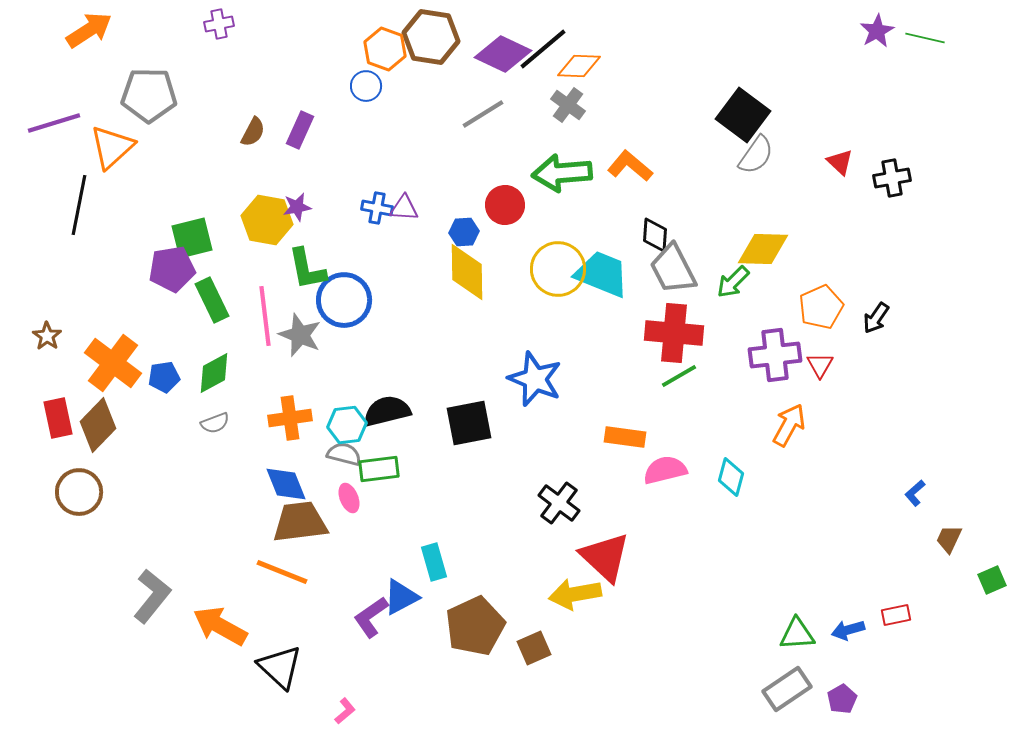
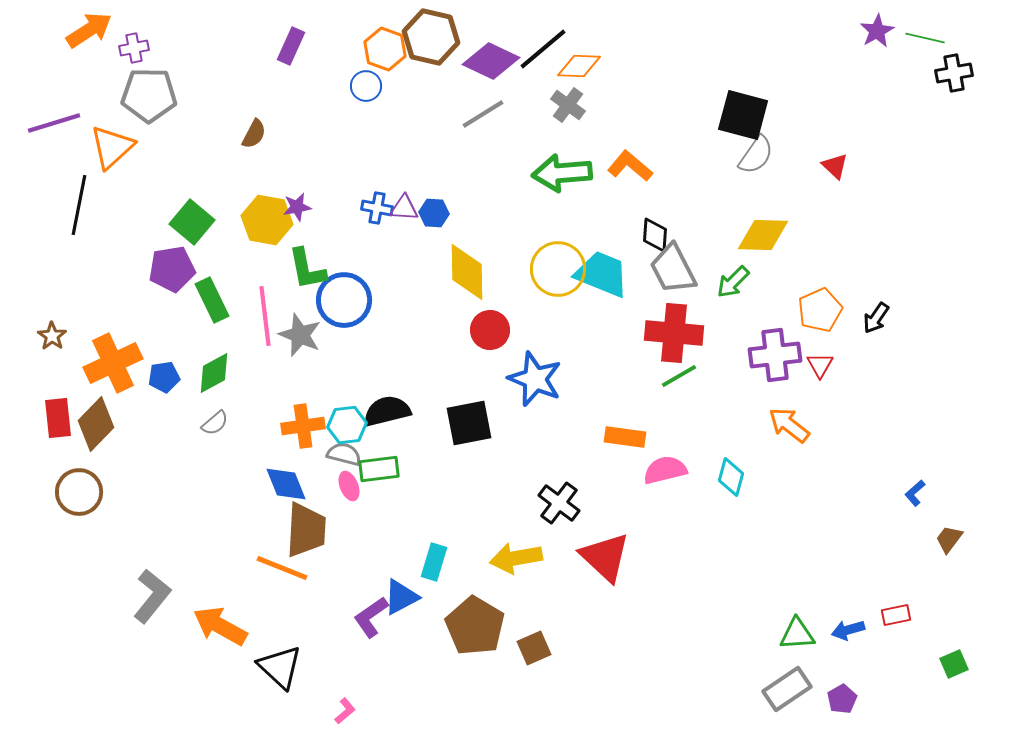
purple cross at (219, 24): moved 85 px left, 24 px down
brown hexagon at (431, 37): rotated 4 degrees clockwise
purple diamond at (503, 54): moved 12 px left, 7 px down
black square at (743, 115): rotated 22 degrees counterclockwise
purple rectangle at (300, 130): moved 9 px left, 84 px up
brown semicircle at (253, 132): moved 1 px right, 2 px down
red triangle at (840, 162): moved 5 px left, 4 px down
black cross at (892, 178): moved 62 px right, 105 px up
red circle at (505, 205): moved 15 px left, 125 px down
blue hexagon at (464, 232): moved 30 px left, 19 px up; rotated 8 degrees clockwise
green square at (192, 238): moved 16 px up; rotated 36 degrees counterclockwise
yellow diamond at (763, 249): moved 14 px up
orange pentagon at (821, 307): moved 1 px left, 3 px down
brown star at (47, 336): moved 5 px right
orange cross at (113, 363): rotated 28 degrees clockwise
red rectangle at (58, 418): rotated 6 degrees clockwise
orange cross at (290, 418): moved 13 px right, 8 px down
gray semicircle at (215, 423): rotated 20 degrees counterclockwise
brown diamond at (98, 425): moved 2 px left, 1 px up
orange arrow at (789, 425): rotated 81 degrees counterclockwise
pink ellipse at (349, 498): moved 12 px up
brown trapezoid at (300, 522): moved 6 px right, 8 px down; rotated 100 degrees clockwise
brown trapezoid at (949, 539): rotated 12 degrees clockwise
cyan rectangle at (434, 562): rotated 33 degrees clockwise
orange line at (282, 572): moved 4 px up
green square at (992, 580): moved 38 px left, 84 px down
yellow arrow at (575, 594): moved 59 px left, 36 px up
brown pentagon at (475, 626): rotated 16 degrees counterclockwise
